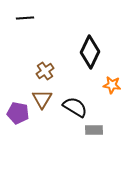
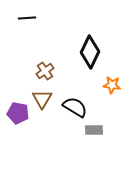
black line: moved 2 px right
